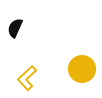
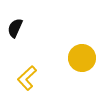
yellow circle: moved 11 px up
